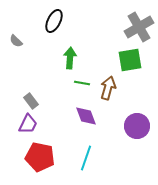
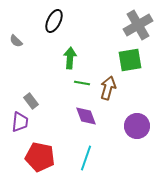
gray cross: moved 1 px left, 2 px up
purple trapezoid: moved 8 px left, 2 px up; rotated 20 degrees counterclockwise
